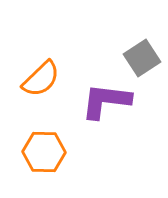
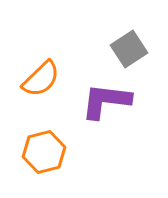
gray square: moved 13 px left, 9 px up
orange hexagon: rotated 15 degrees counterclockwise
